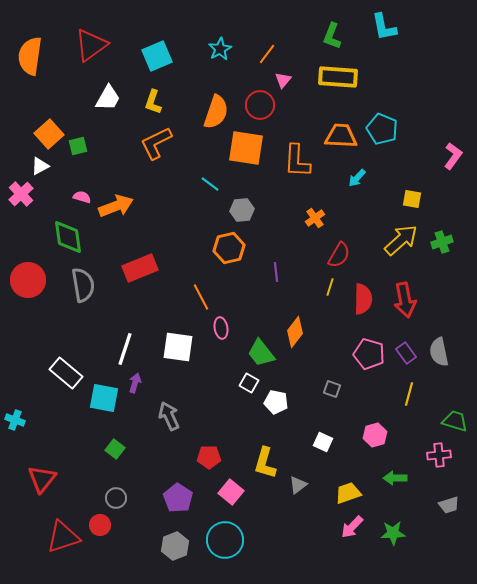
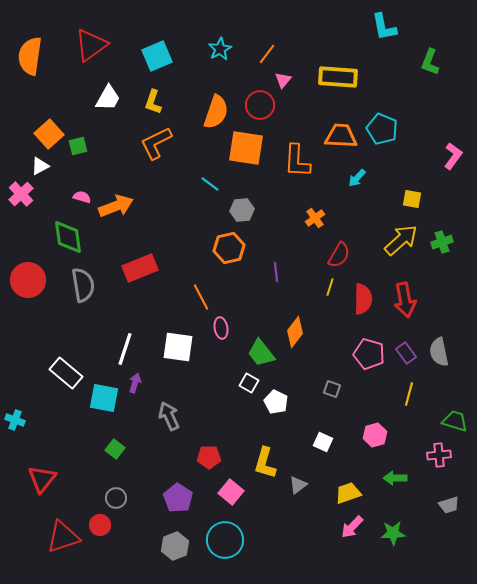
green L-shape at (332, 36): moved 98 px right, 26 px down
white pentagon at (276, 402): rotated 15 degrees clockwise
